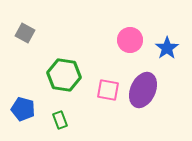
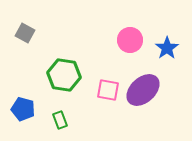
purple ellipse: rotated 24 degrees clockwise
